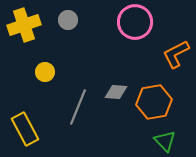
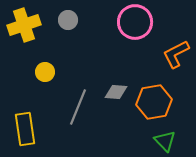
yellow rectangle: rotated 20 degrees clockwise
